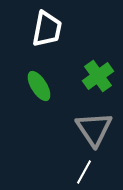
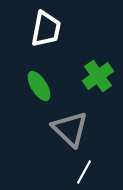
white trapezoid: moved 1 px left
gray triangle: moved 24 px left; rotated 12 degrees counterclockwise
